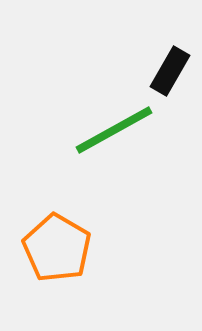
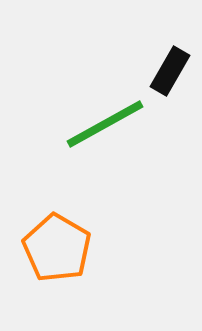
green line: moved 9 px left, 6 px up
